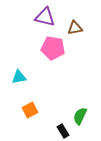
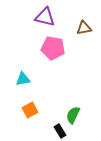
brown triangle: moved 9 px right
cyan triangle: moved 4 px right, 2 px down
green semicircle: moved 7 px left, 1 px up
black rectangle: moved 3 px left
